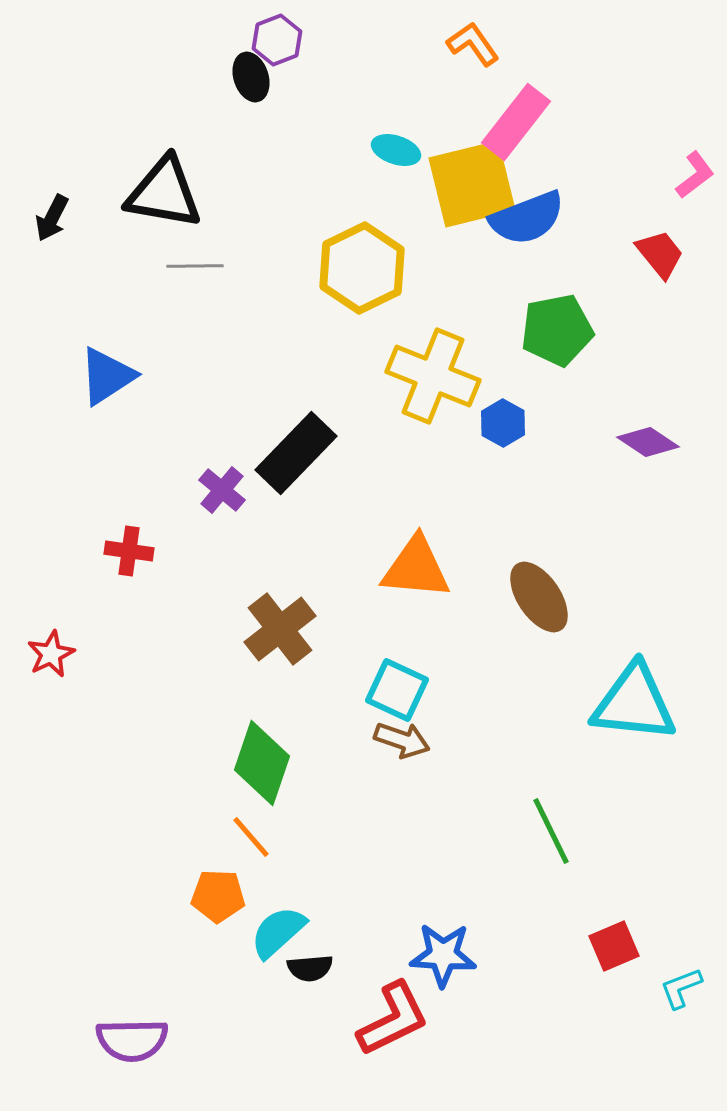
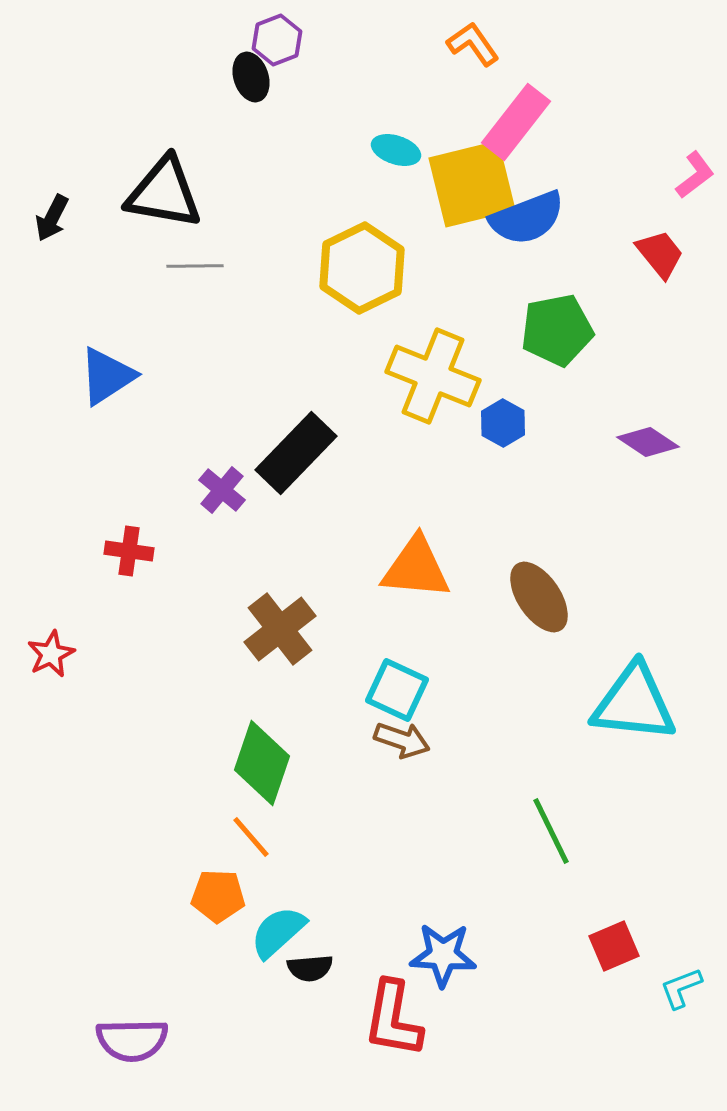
red L-shape: rotated 126 degrees clockwise
